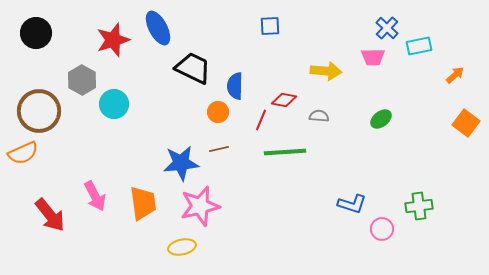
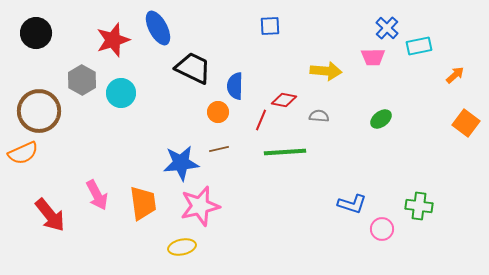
cyan circle: moved 7 px right, 11 px up
pink arrow: moved 2 px right, 1 px up
green cross: rotated 16 degrees clockwise
